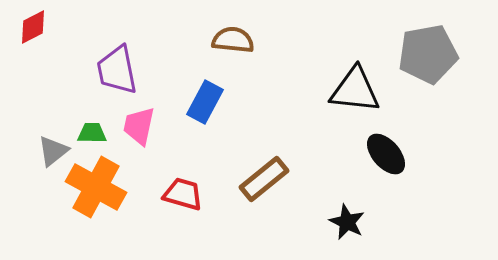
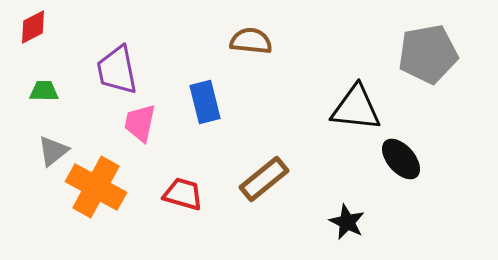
brown semicircle: moved 18 px right, 1 px down
black triangle: moved 1 px right, 18 px down
blue rectangle: rotated 42 degrees counterclockwise
pink trapezoid: moved 1 px right, 3 px up
green trapezoid: moved 48 px left, 42 px up
black ellipse: moved 15 px right, 5 px down
